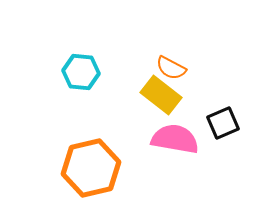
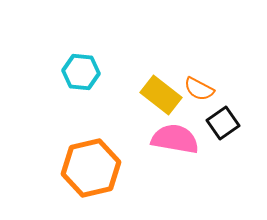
orange semicircle: moved 28 px right, 21 px down
black square: rotated 12 degrees counterclockwise
